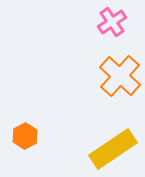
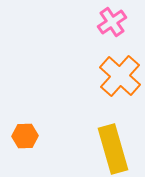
orange hexagon: rotated 25 degrees clockwise
yellow rectangle: rotated 72 degrees counterclockwise
